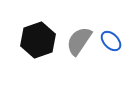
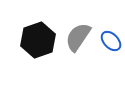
gray semicircle: moved 1 px left, 4 px up
